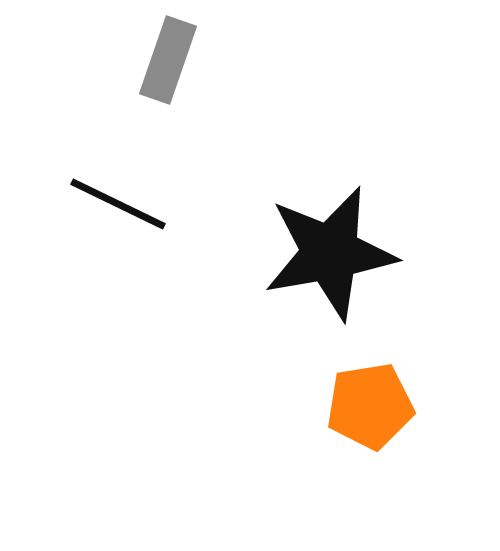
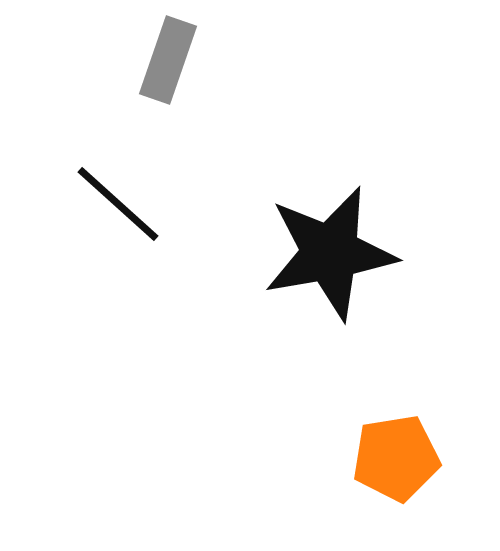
black line: rotated 16 degrees clockwise
orange pentagon: moved 26 px right, 52 px down
